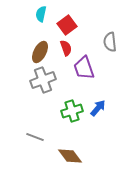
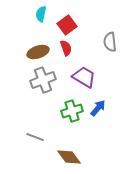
brown ellipse: moved 2 px left; rotated 45 degrees clockwise
purple trapezoid: moved 9 px down; rotated 140 degrees clockwise
brown diamond: moved 1 px left, 1 px down
